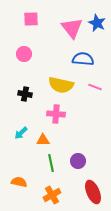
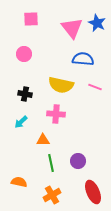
cyan arrow: moved 11 px up
